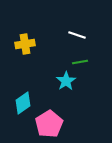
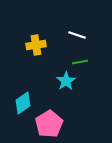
yellow cross: moved 11 px right, 1 px down
